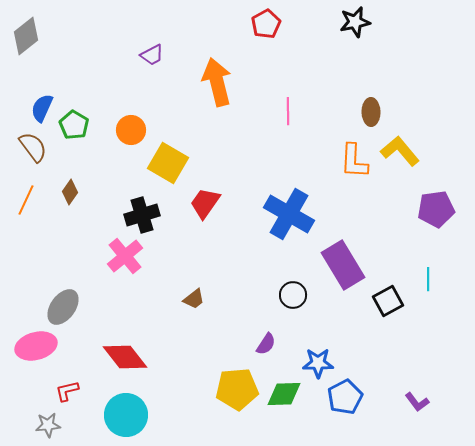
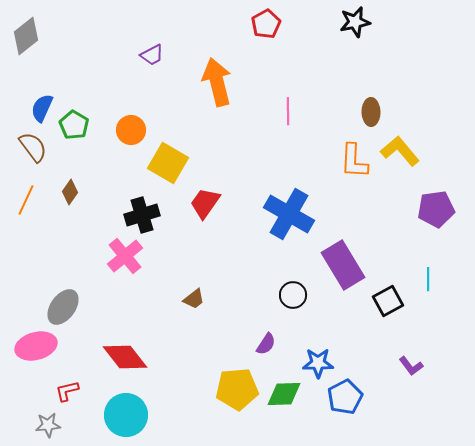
purple L-shape: moved 6 px left, 36 px up
